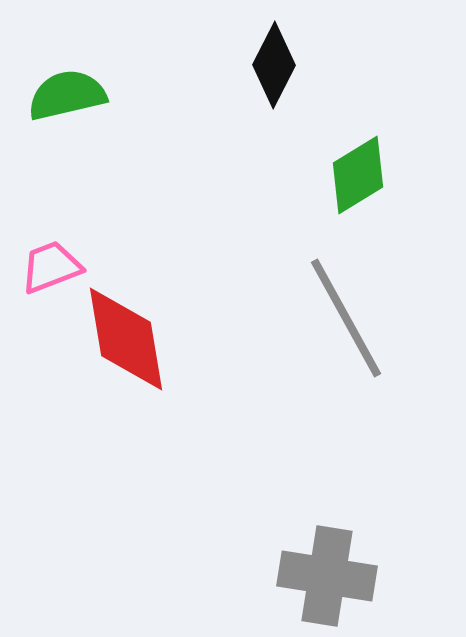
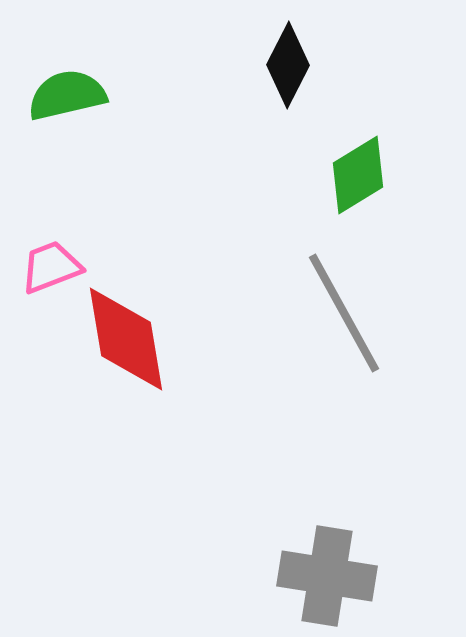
black diamond: moved 14 px right
gray line: moved 2 px left, 5 px up
